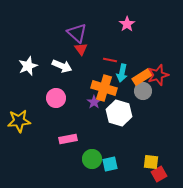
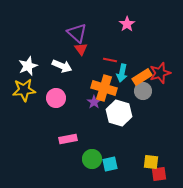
red star: moved 2 px right, 2 px up
yellow star: moved 5 px right, 31 px up
red square: rotated 21 degrees clockwise
